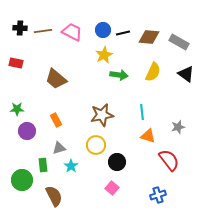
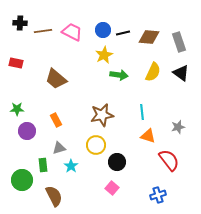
black cross: moved 5 px up
gray rectangle: rotated 42 degrees clockwise
black triangle: moved 5 px left, 1 px up
